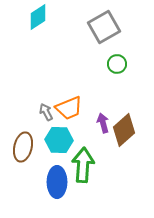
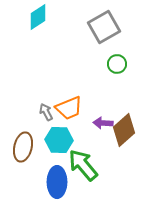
purple arrow: rotated 72 degrees counterclockwise
green arrow: rotated 44 degrees counterclockwise
